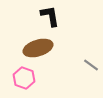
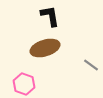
brown ellipse: moved 7 px right
pink hexagon: moved 6 px down
